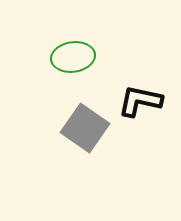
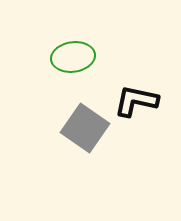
black L-shape: moved 4 px left
